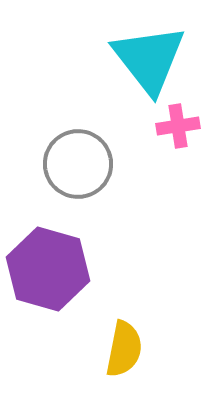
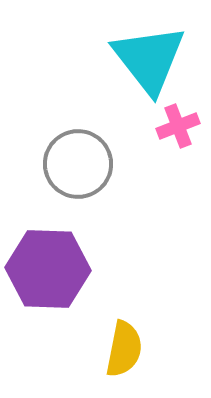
pink cross: rotated 12 degrees counterclockwise
purple hexagon: rotated 14 degrees counterclockwise
